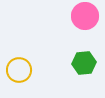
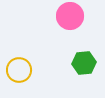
pink circle: moved 15 px left
